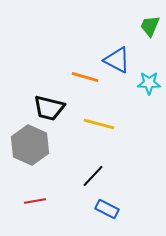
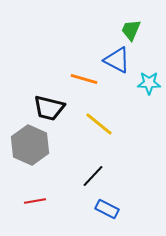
green trapezoid: moved 19 px left, 4 px down
orange line: moved 1 px left, 2 px down
yellow line: rotated 24 degrees clockwise
